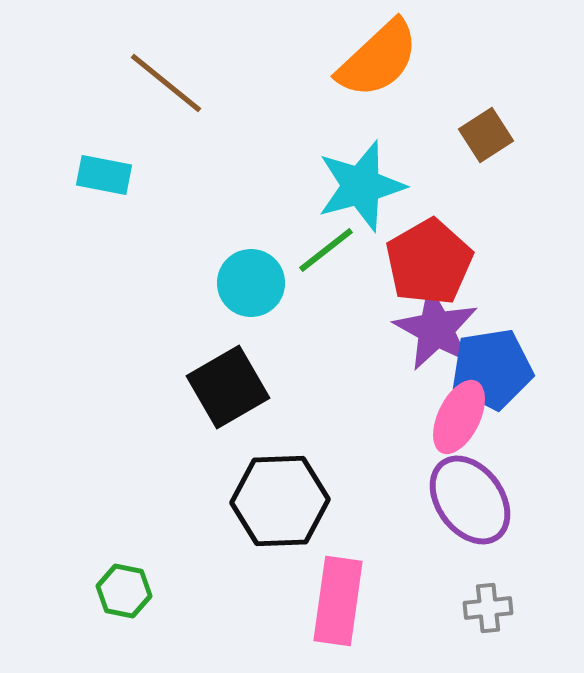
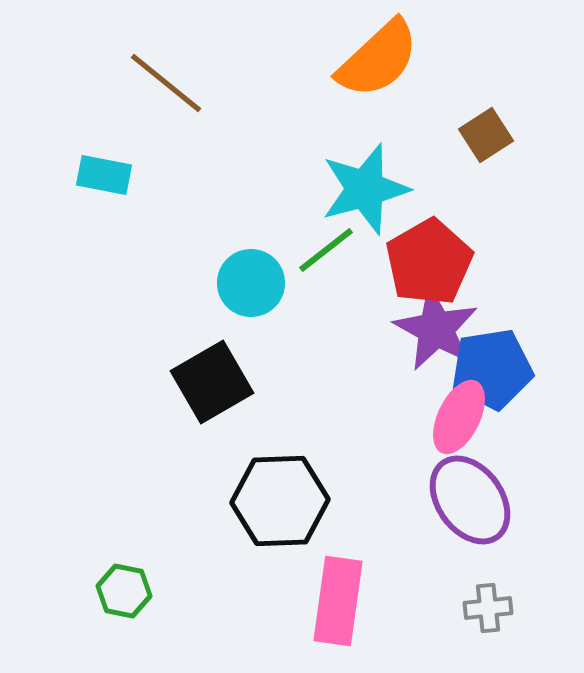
cyan star: moved 4 px right, 3 px down
black square: moved 16 px left, 5 px up
